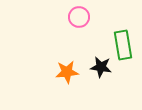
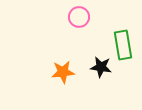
orange star: moved 4 px left
